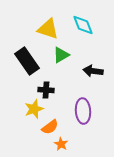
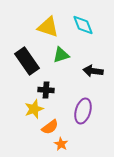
yellow triangle: moved 2 px up
green triangle: rotated 12 degrees clockwise
purple ellipse: rotated 20 degrees clockwise
